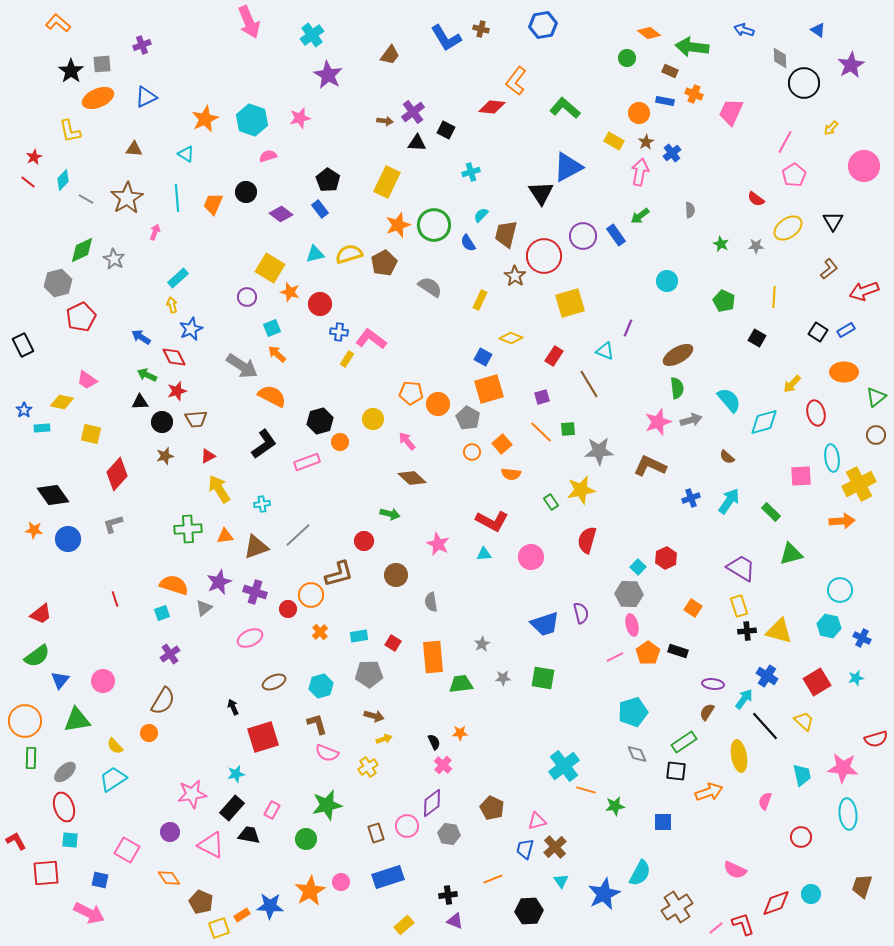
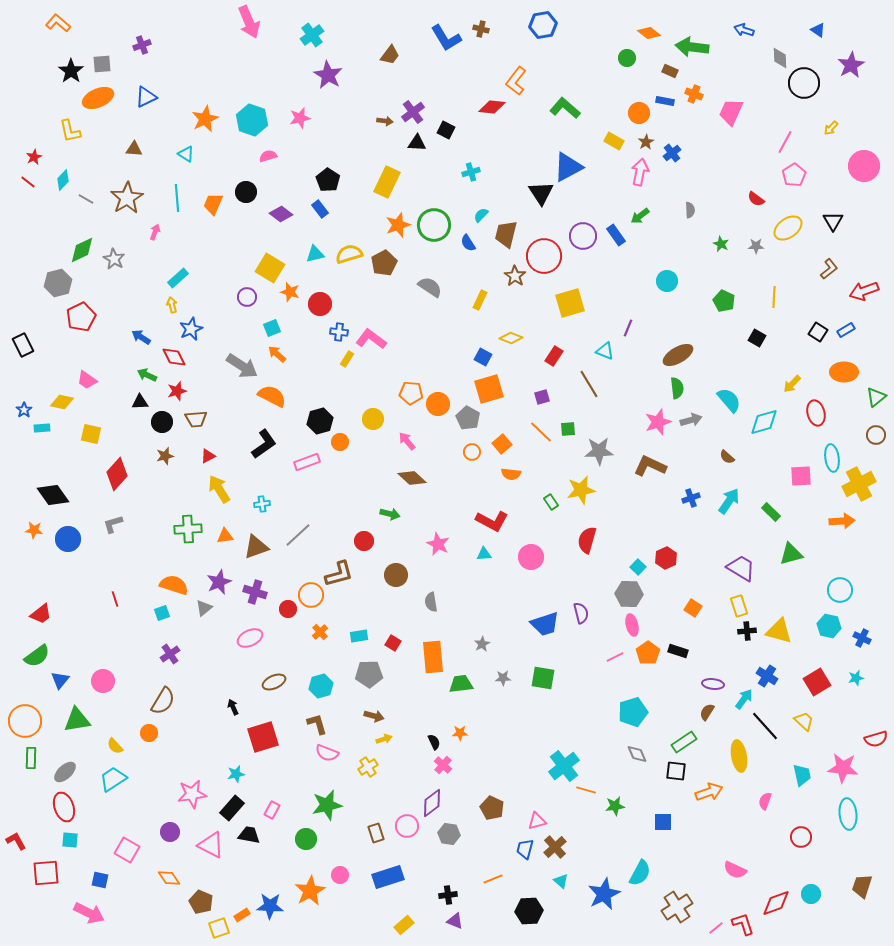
cyan triangle at (561, 881): rotated 14 degrees counterclockwise
pink circle at (341, 882): moved 1 px left, 7 px up
